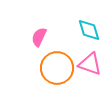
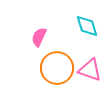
cyan diamond: moved 2 px left, 4 px up
pink triangle: moved 6 px down
